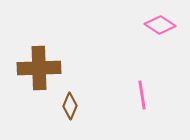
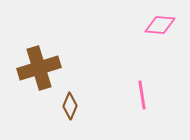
pink diamond: rotated 28 degrees counterclockwise
brown cross: rotated 15 degrees counterclockwise
